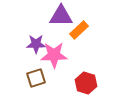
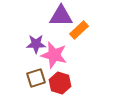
pink star: rotated 16 degrees clockwise
red hexagon: moved 26 px left
